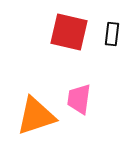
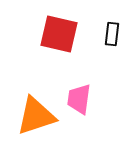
red square: moved 10 px left, 2 px down
